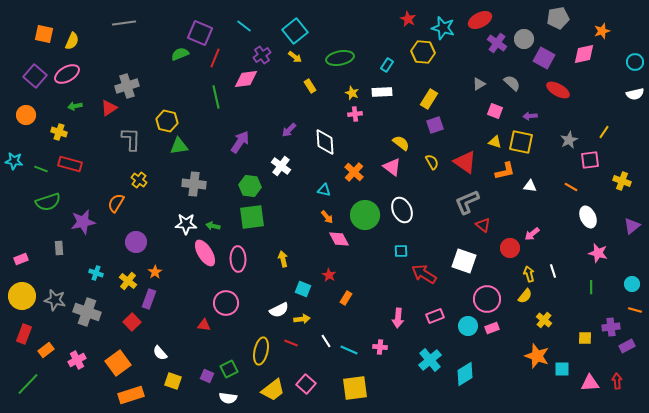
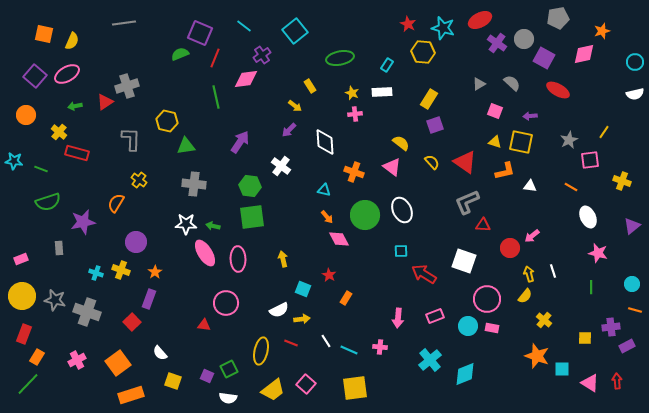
red star at (408, 19): moved 5 px down
yellow arrow at (295, 57): moved 49 px down
red triangle at (109, 108): moved 4 px left, 6 px up
yellow cross at (59, 132): rotated 21 degrees clockwise
green triangle at (179, 146): moved 7 px right
yellow semicircle at (432, 162): rotated 14 degrees counterclockwise
red rectangle at (70, 164): moved 7 px right, 11 px up
orange cross at (354, 172): rotated 24 degrees counterclockwise
red triangle at (483, 225): rotated 35 degrees counterclockwise
pink arrow at (532, 234): moved 2 px down
yellow cross at (128, 281): moved 7 px left, 11 px up; rotated 18 degrees counterclockwise
pink rectangle at (492, 328): rotated 32 degrees clockwise
orange rectangle at (46, 350): moved 9 px left, 7 px down; rotated 21 degrees counterclockwise
cyan diamond at (465, 374): rotated 10 degrees clockwise
pink triangle at (590, 383): rotated 36 degrees clockwise
